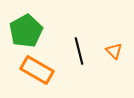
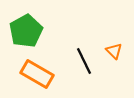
black line: moved 5 px right, 10 px down; rotated 12 degrees counterclockwise
orange rectangle: moved 4 px down
